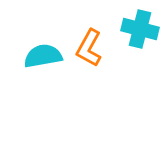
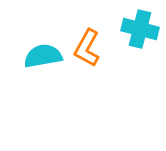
orange L-shape: moved 2 px left
